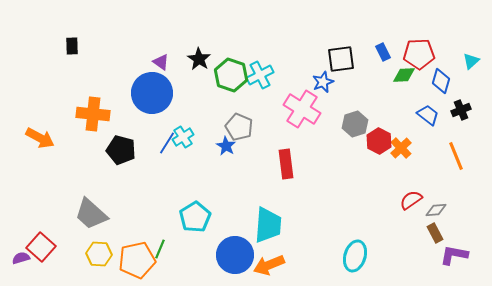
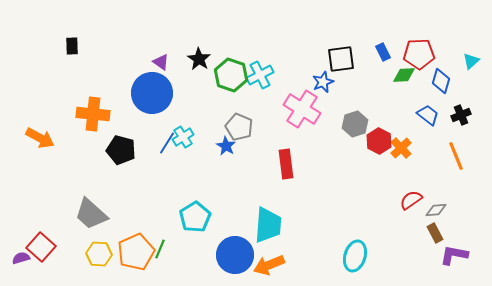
black cross at (461, 110): moved 5 px down
orange pentagon at (137, 260): moved 1 px left, 8 px up; rotated 12 degrees counterclockwise
